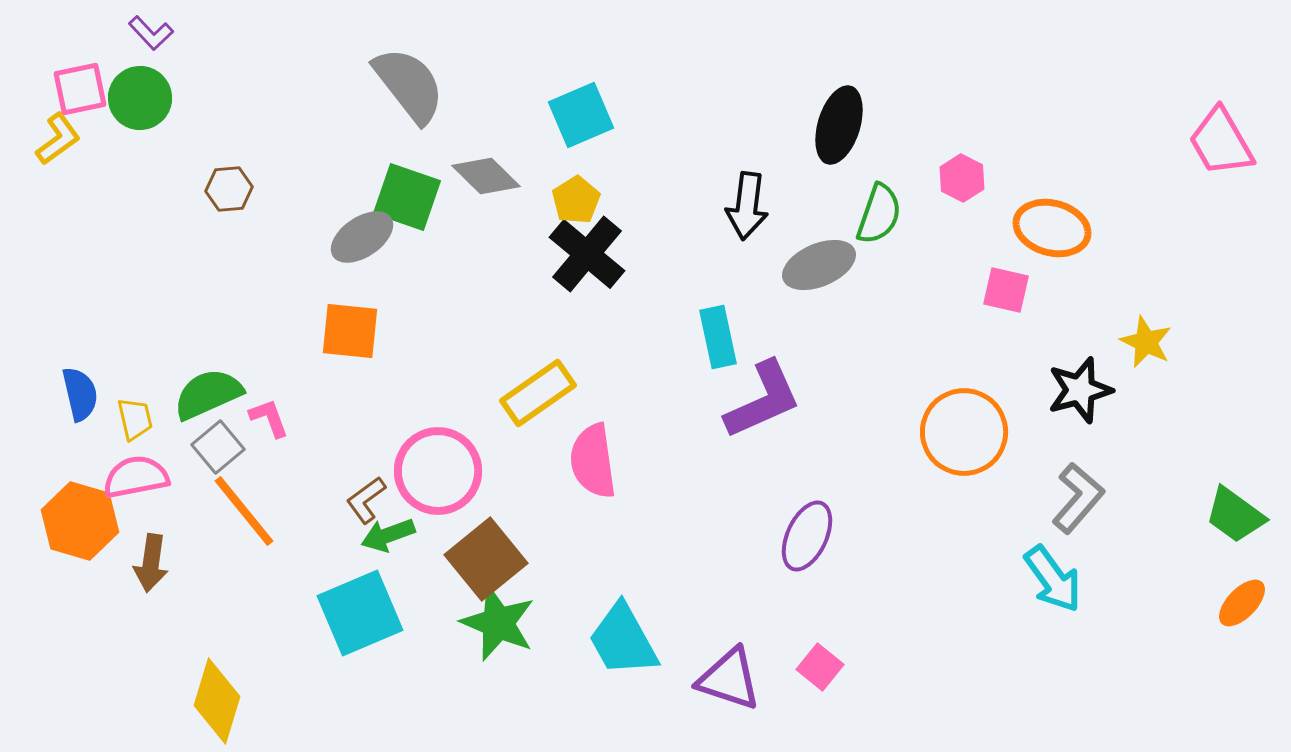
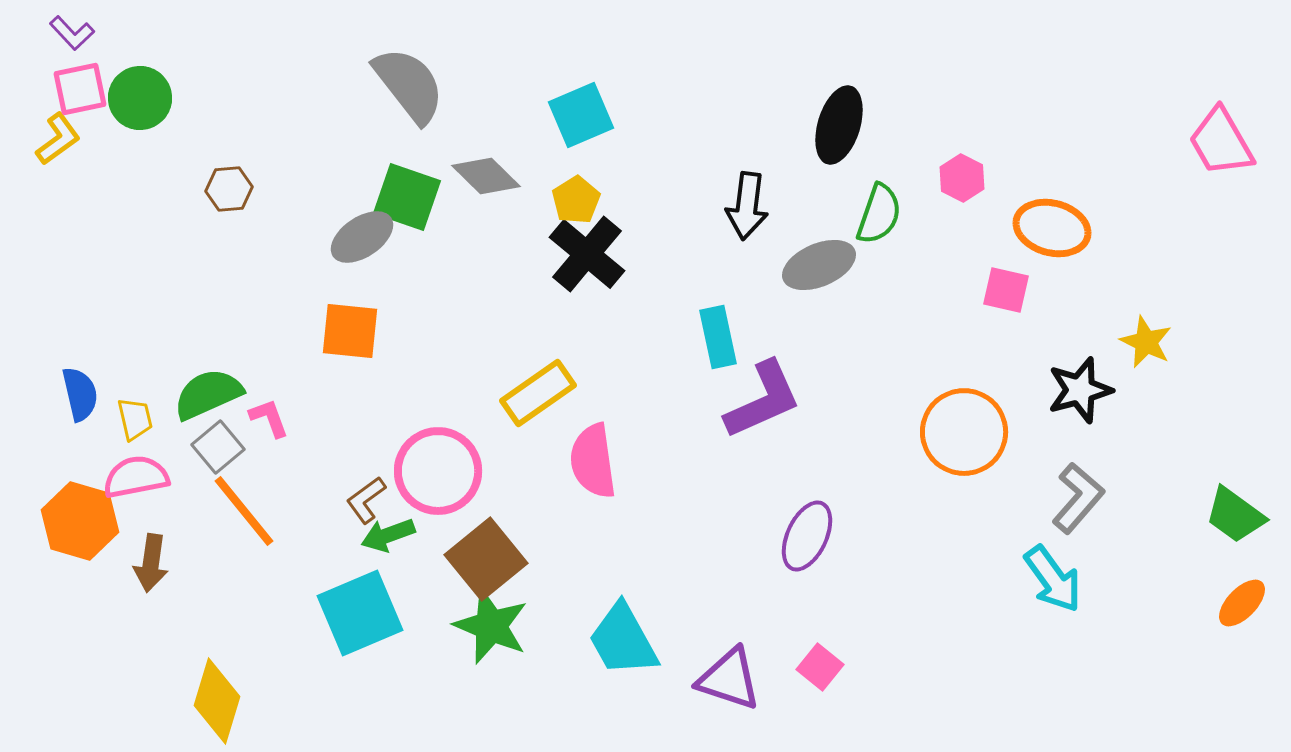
purple L-shape at (151, 33): moved 79 px left
green star at (498, 623): moved 7 px left, 3 px down
